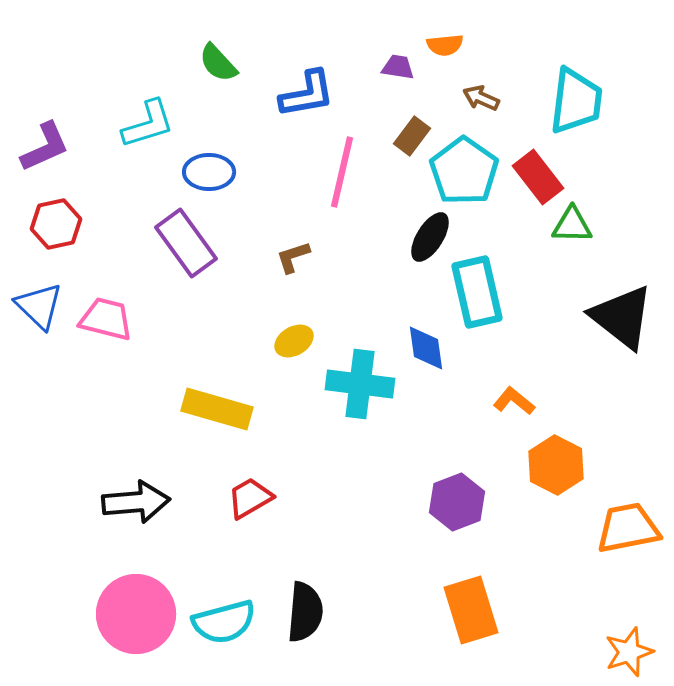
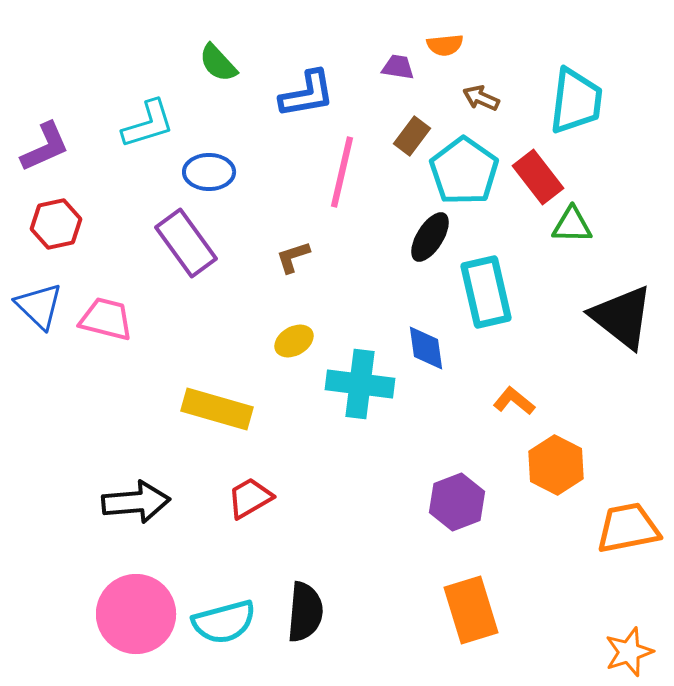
cyan rectangle: moved 9 px right
